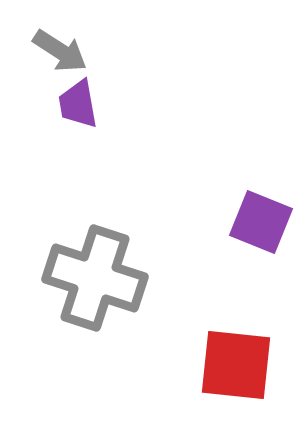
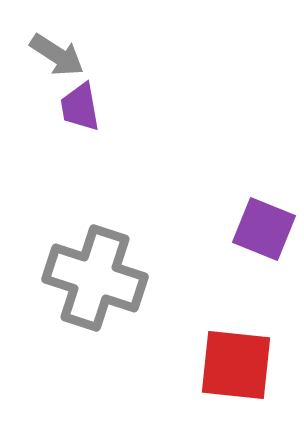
gray arrow: moved 3 px left, 4 px down
purple trapezoid: moved 2 px right, 3 px down
purple square: moved 3 px right, 7 px down
